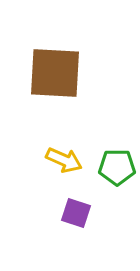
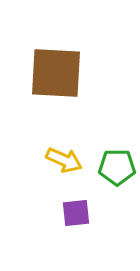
brown square: moved 1 px right
purple square: rotated 24 degrees counterclockwise
